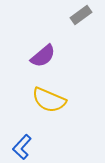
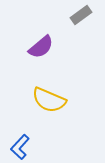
purple semicircle: moved 2 px left, 9 px up
blue L-shape: moved 2 px left
